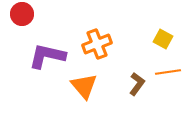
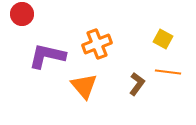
orange line: rotated 15 degrees clockwise
